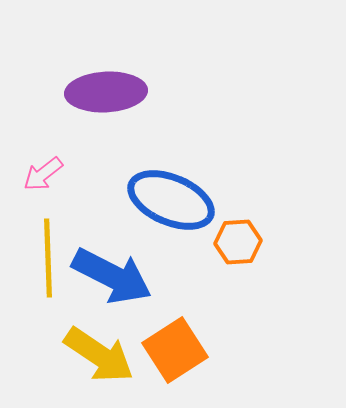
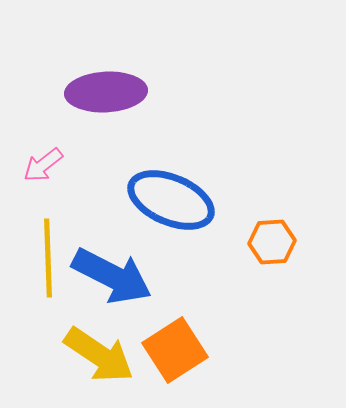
pink arrow: moved 9 px up
orange hexagon: moved 34 px right
